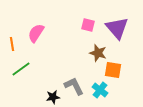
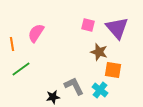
brown star: moved 1 px right, 1 px up
